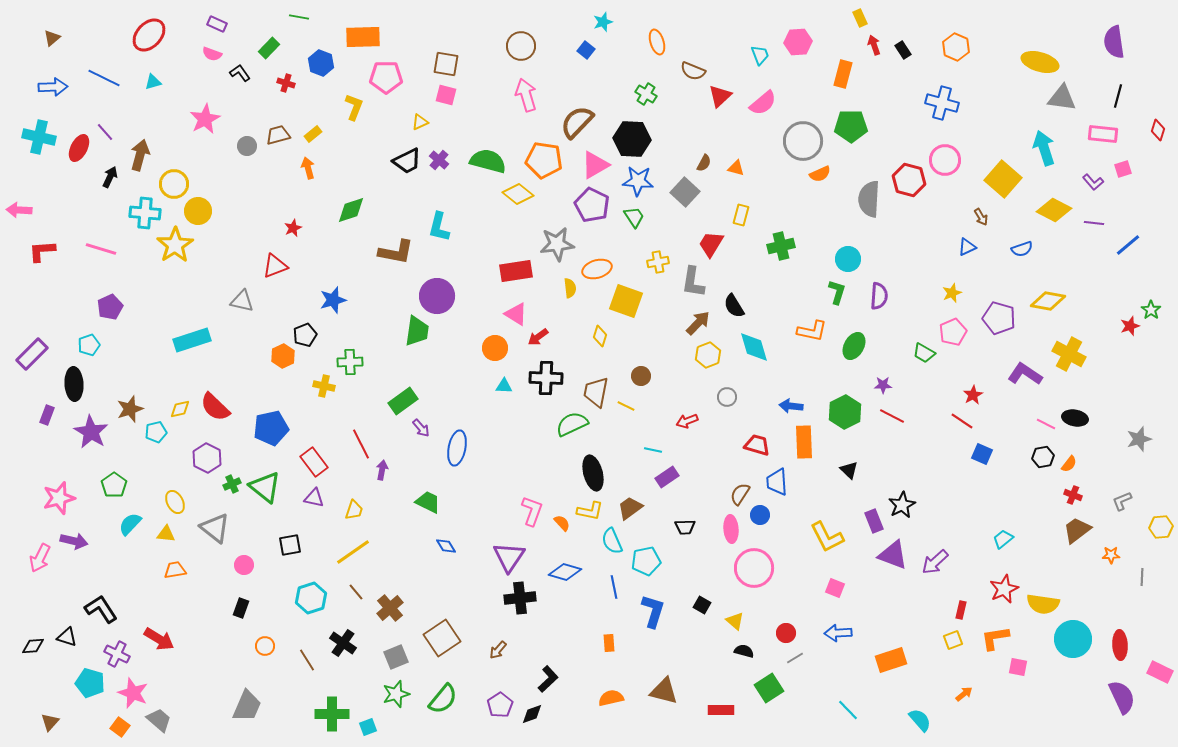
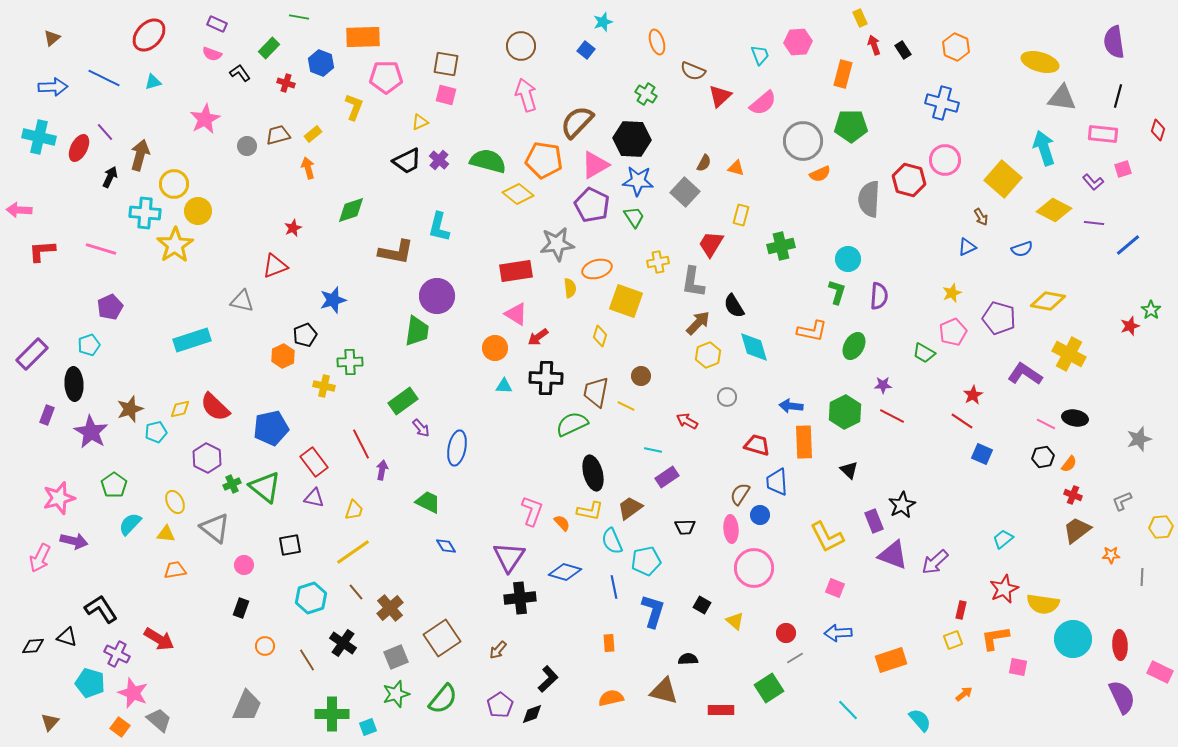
red arrow at (687, 421): rotated 50 degrees clockwise
black semicircle at (744, 651): moved 56 px left, 8 px down; rotated 18 degrees counterclockwise
